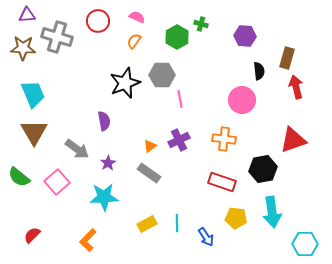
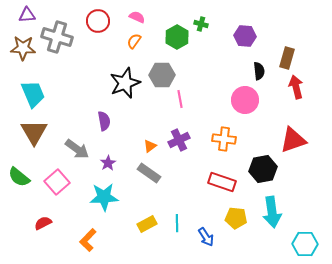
pink circle: moved 3 px right
red semicircle: moved 11 px right, 12 px up; rotated 18 degrees clockwise
